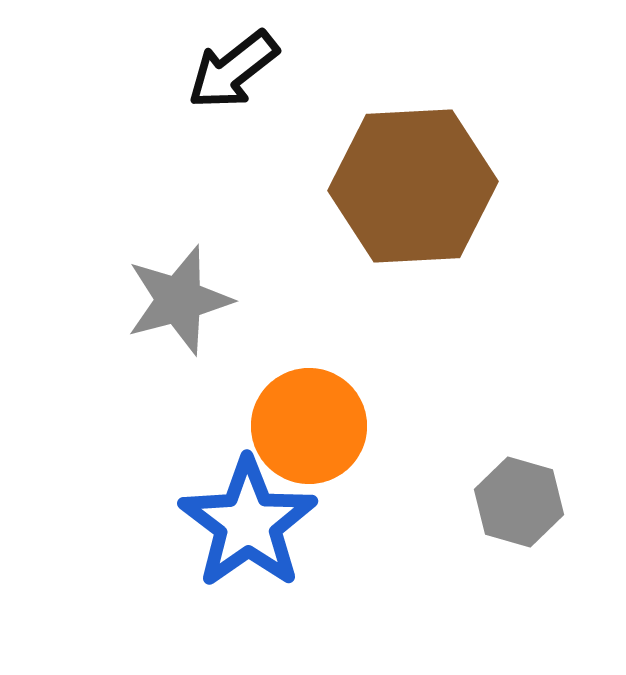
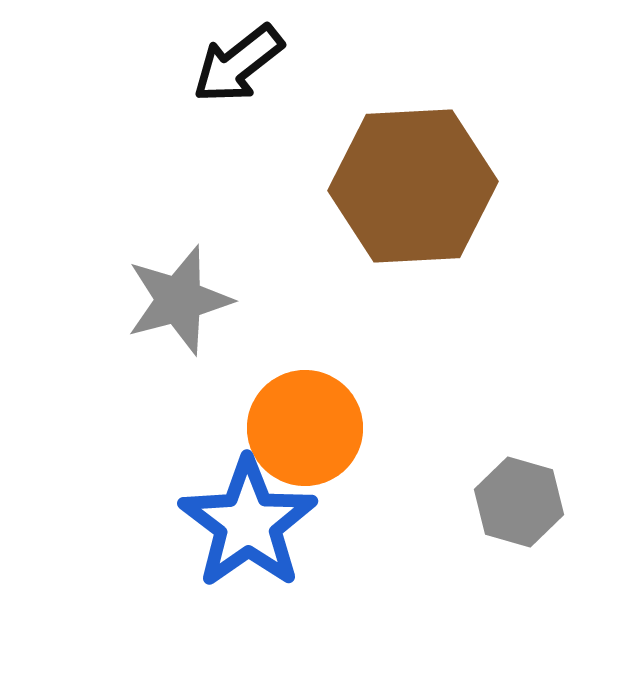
black arrow: moved 5 px right, 6 px up
orange circle: moved 4 px left, 2 px down
